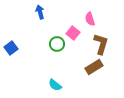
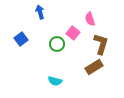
blue square: moved 10 px right, 9 px up
cyan semicircle: moved 4 px up; rotated 24 degrees counterclockwise
